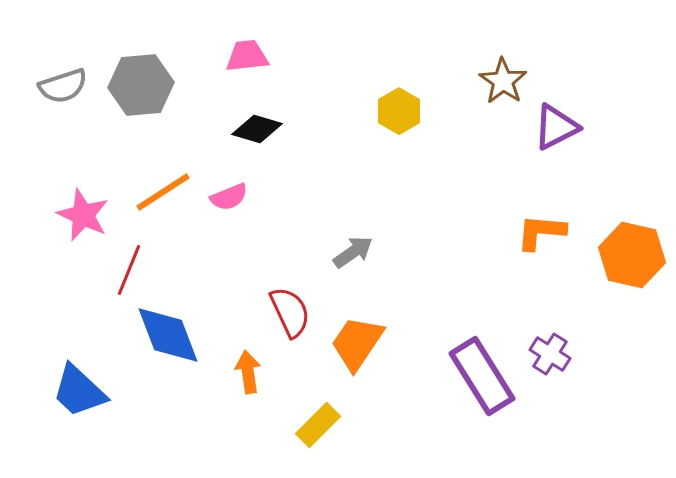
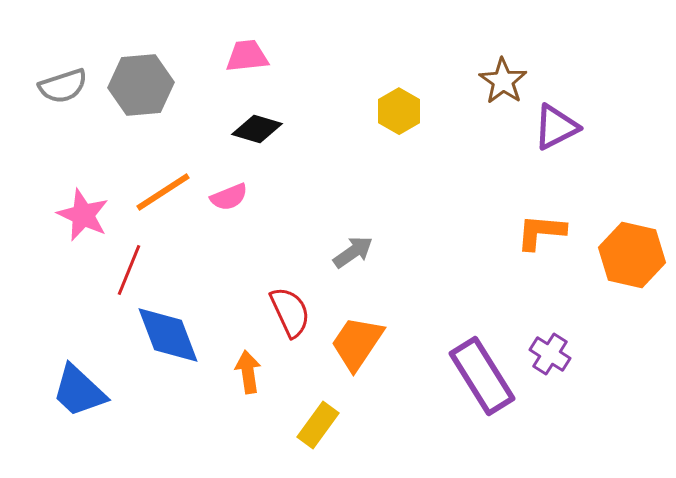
yellow rectangle: rotated 9 degrees counterclockwise
